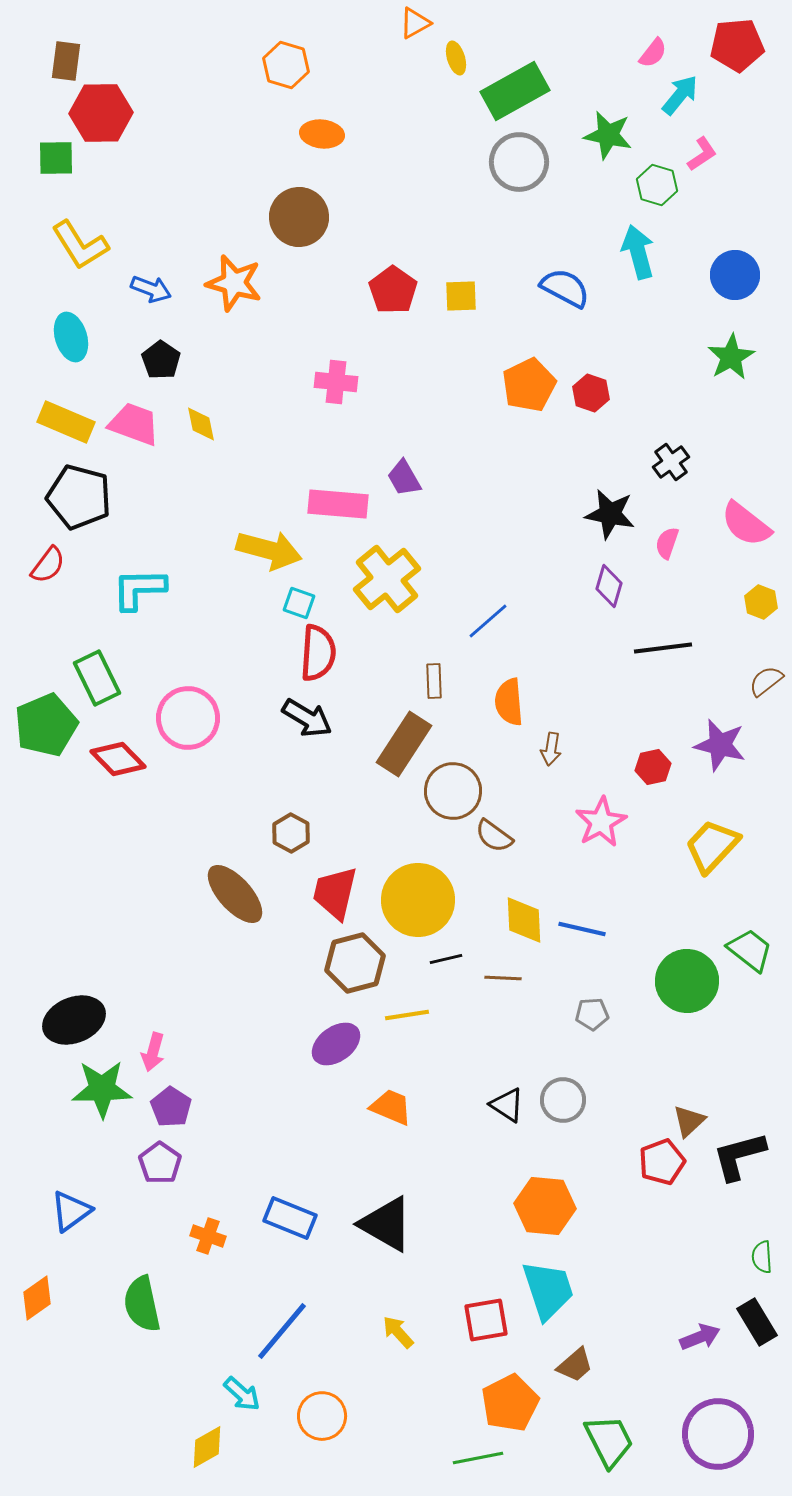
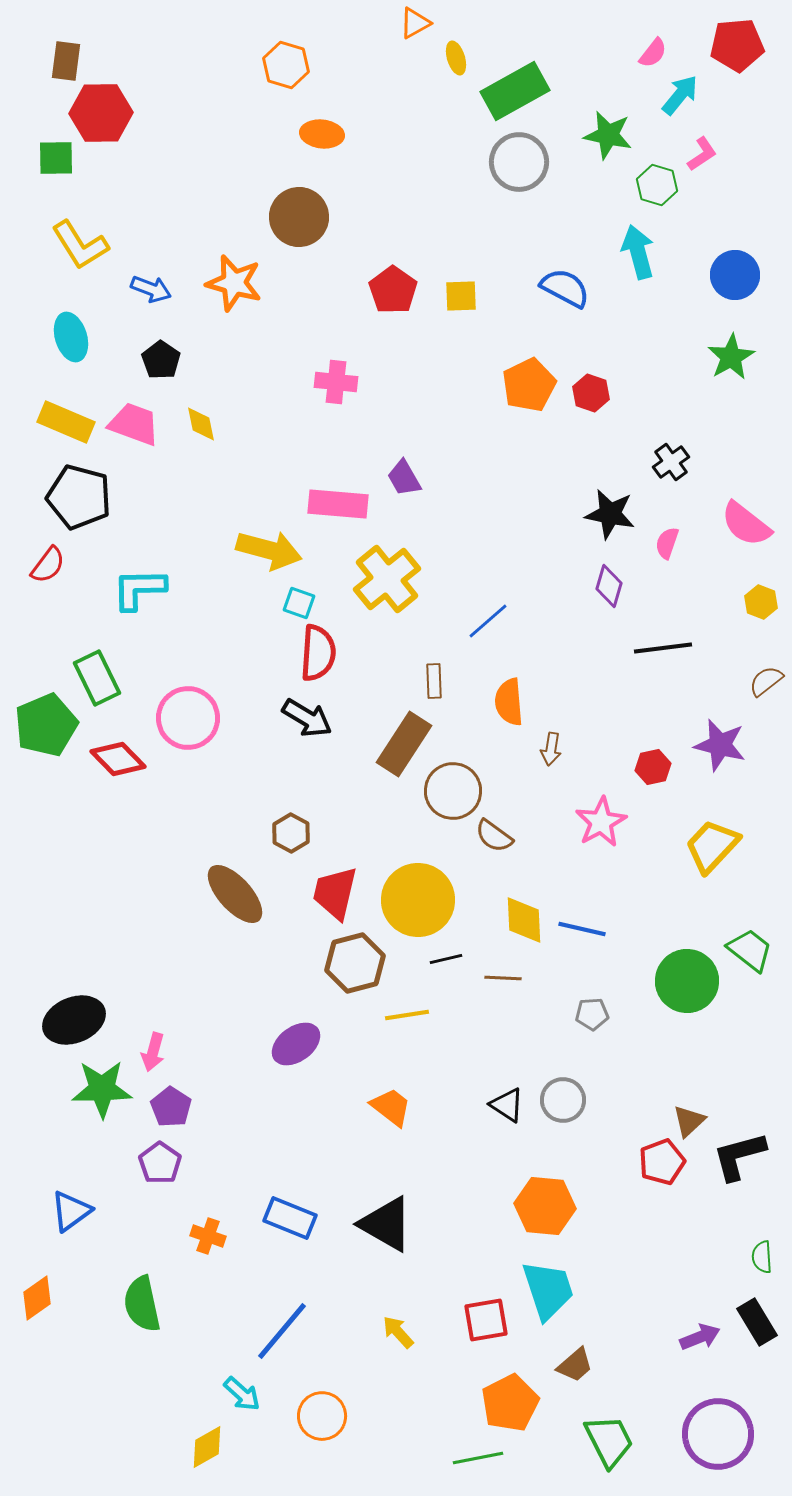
purple ellipse at (336, 1044): moved 40 px left
orange trapezoid at (391, 1107): rotated 15 degrees clockwise
